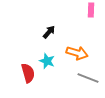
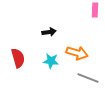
pink rectangle: moved 4 px right
black arrow: rotated 40 degrees clockwise
cyan star: moved 4 px right; rotated 14 degrees counterclockwise
red semicircle: moved 10 px left, 15 px up
